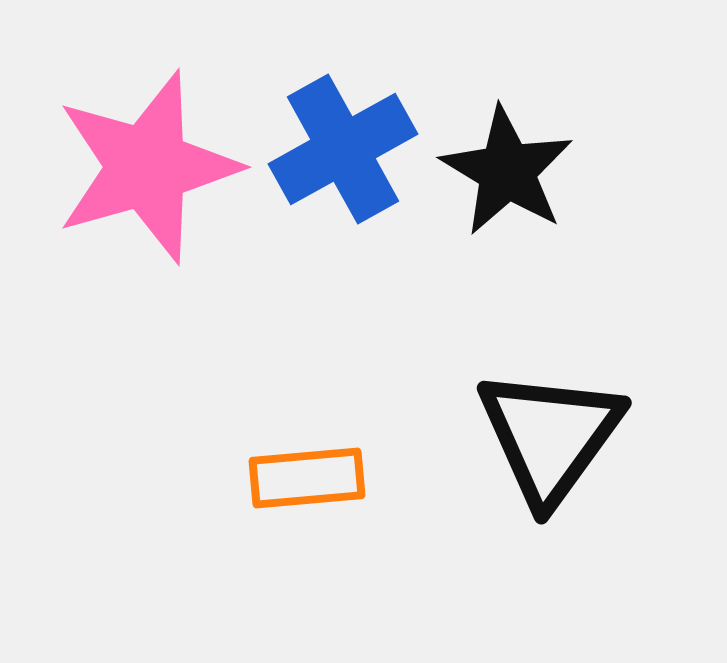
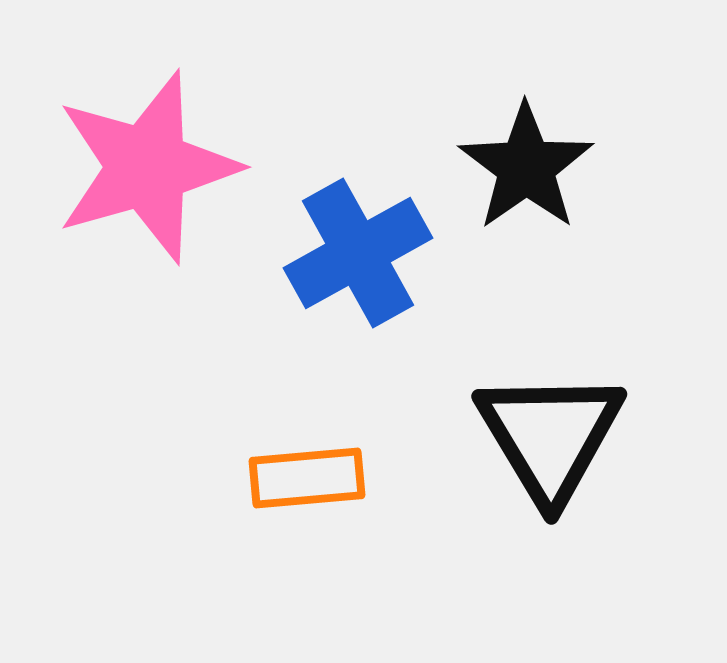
blue cross: moved 15 px right, 104 px down
black star: moved 19 px right, 4 px up; rotated 6 degrees clockwise
black triangle: rotated 7 degrees counterclockwise
